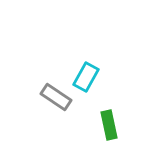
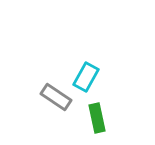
green rectangle: moved 12 px left, 7 px up
